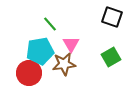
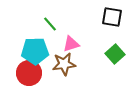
black square: rotated 10 degrees counterclockwise
pink triangle: rotated 42 degrees clockwise
cyan pentagon: moved 5 px left; rotated 8 degrees clockwise
green square: moved 4 px right, 3 px up; rotated 12 degrees counterclockwise
